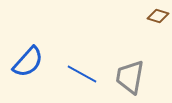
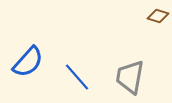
blue line: moved 5 px left, 3 px down; rotated 20 degrees clockwise
